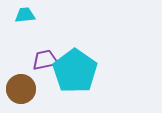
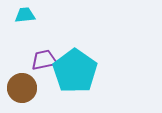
purple trapezoid: moved 1 px left
brown circle: moved 1 px right, 1 px up
